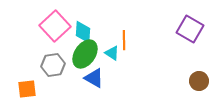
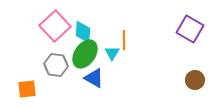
cyan triangle: rotated 28 degrees clockwise
gray hexagon: moved 3 px right; rotated 15 degrees clockwise
brown circle: moved 4 px left, 1 px up
